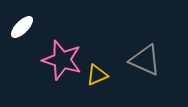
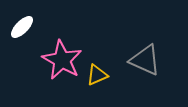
pink star: rotated 12 degrees clockwise
